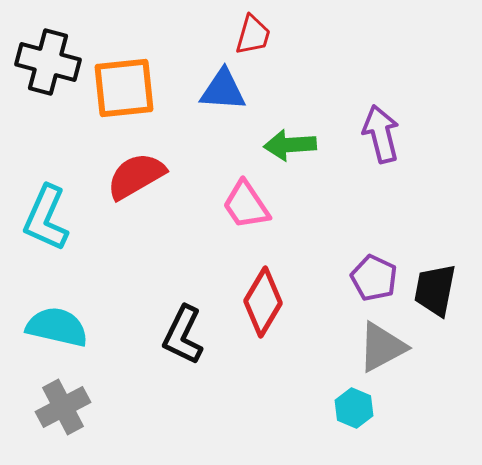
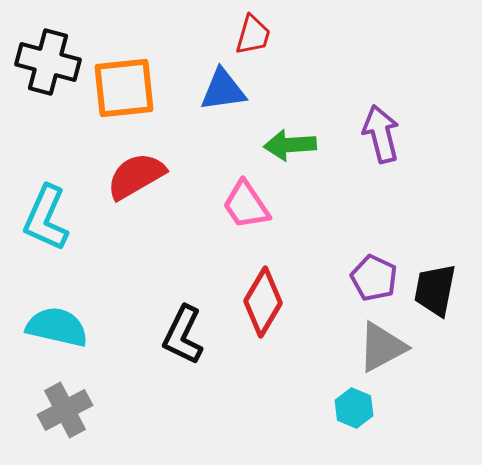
blue triangle: rotated 12 degrees counterclockwise
gray cross: moved 2 px right, 3 px down
